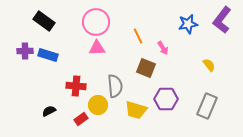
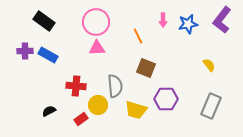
pink arrow: moved 28 px up; rotated 32 degrees clockwise
blue rectangle: rotated 12 degrees clockwise
gray rectangle: moved 4 px right
